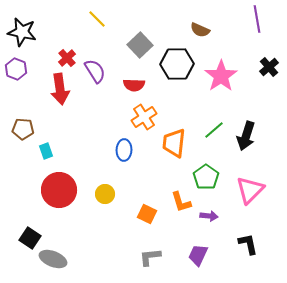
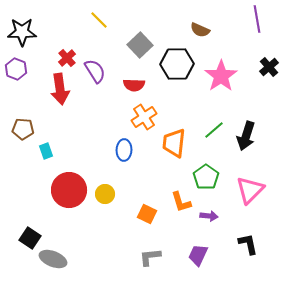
yellow line: moved 2 px right, 1 px down
black star: rotated 12 degrees counterclockwise
red circle: moved 10 px right
